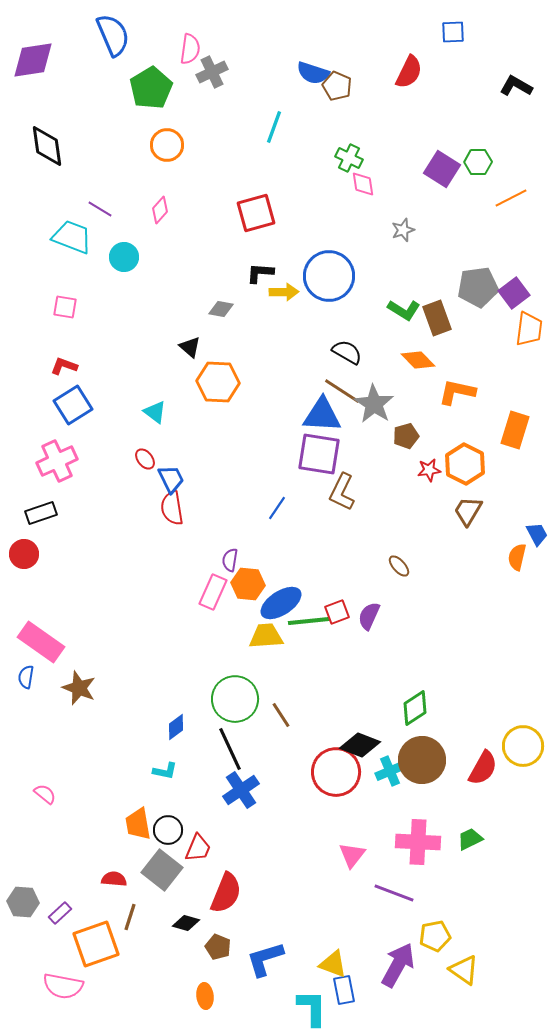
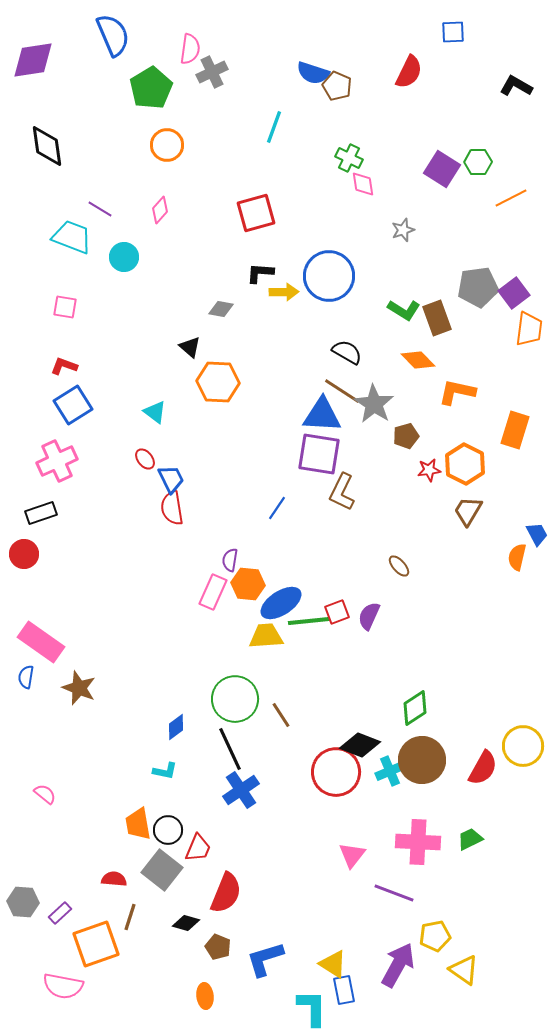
yellow triangle at (333, 964): rotated 12 degrees clockwise
